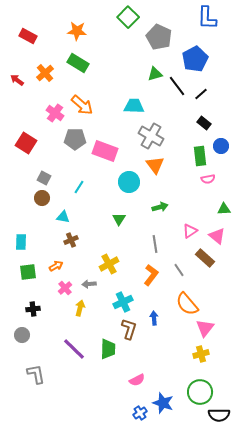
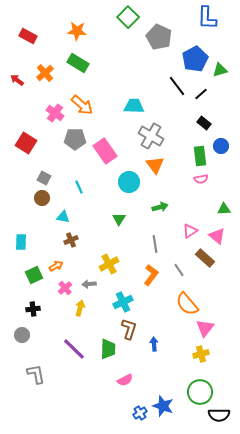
green triangle at (155, 74): moved 65 px right, 4 px up
pink rectangle at (105, 151): rotated 35 degrees clockwise
pink semicircle at (208, 179): moved 7 px left
cyan line at (79, 187): rotated 56 degrees counterclockwise
green square at (28, 272): moved 6 px right, 3 px down; rotated 18 degrees counterclockwise
blue arrow at (154, 318): moved 26 px down
pink semicircle at (137, 380): moved 12 px left
blue star at (163, 403): moved 3 px down
